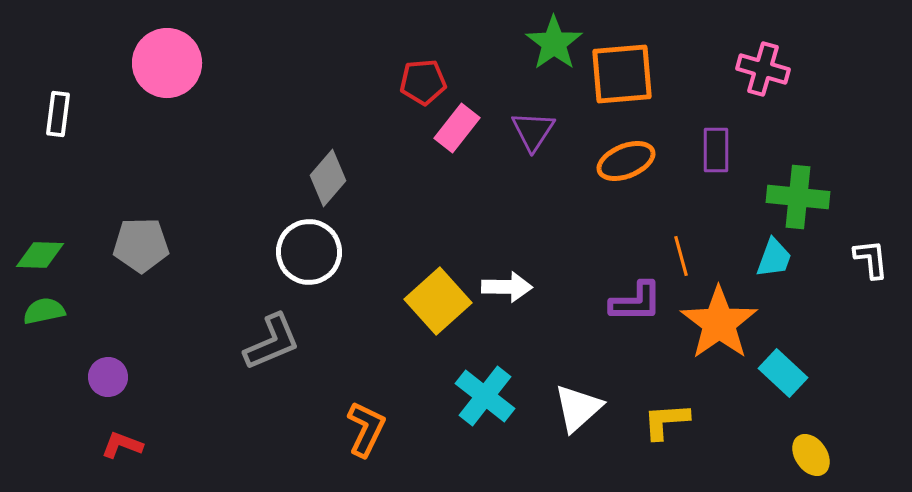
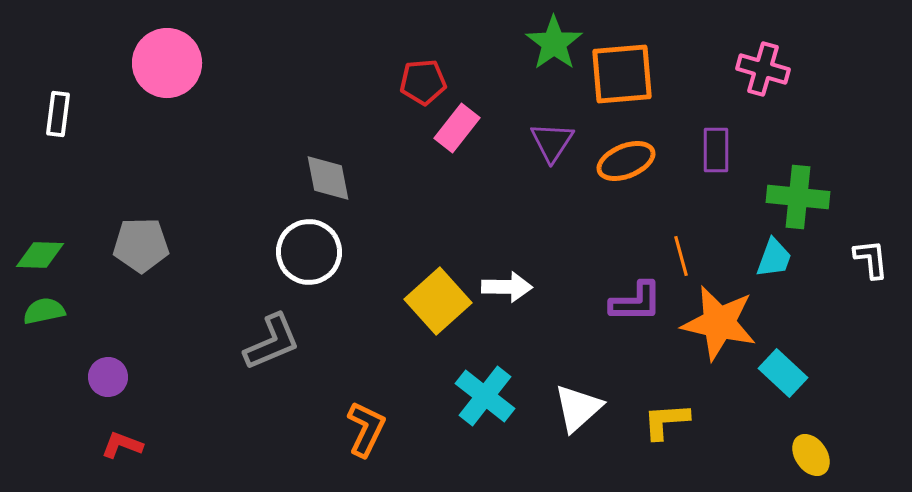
purple triangle: moved 19 px right, 11 px down
gray diamond: rotated 52 degrees counterclockwise
orange star: rotated 24 degrees counterclockwise
